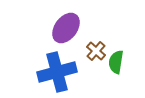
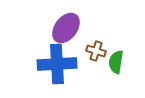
brown cross: rotated 24 degrees counterclockwise
blue cross: moved 8 px up; rotated 12 degrees clockwise
